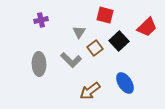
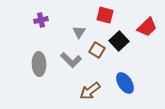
brown square: moved 2 px right, 2 px down; rotated 21 degrees counterclockwise
